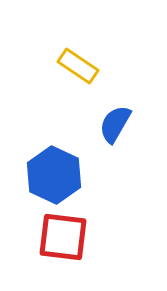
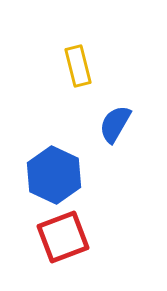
yellow rectangle: rotated 42 degrees clockwise
red square: rotated 28 degrees counterclockwise
